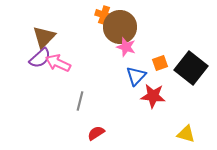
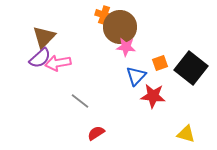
pink star: rotated 12 degrees counterclockwise
pink arrow: rotated 35 degrees counterclockwise
gray line: rotated 66 degrees counterclockwise
